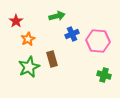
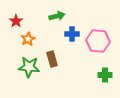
blue cross: rotated 24 degrees clockwise
green star: rotated 30 degrees clockwise
green cross: moved 1 px right; rotated 16 degrees counterclockwise
